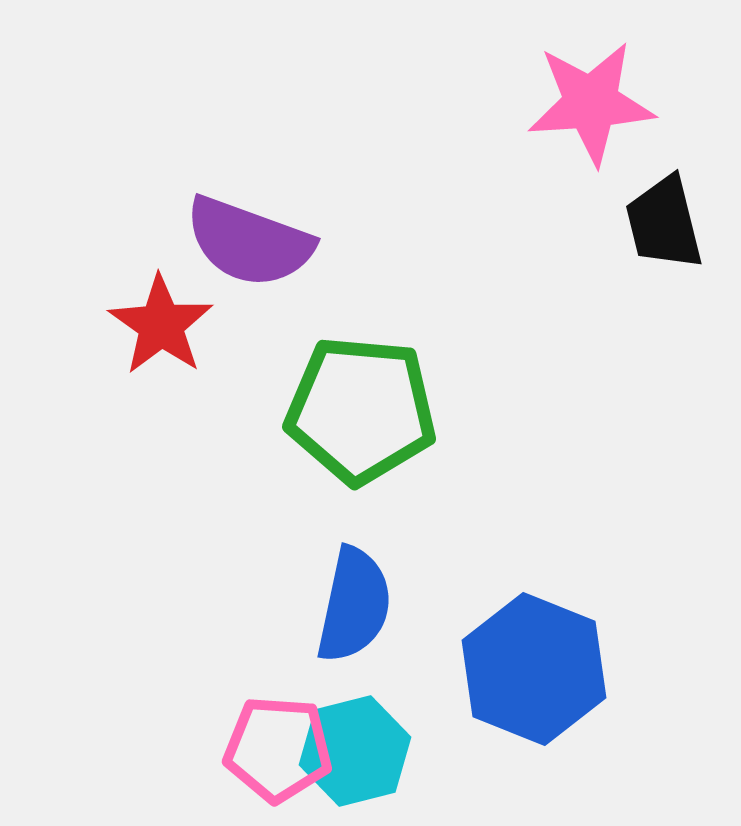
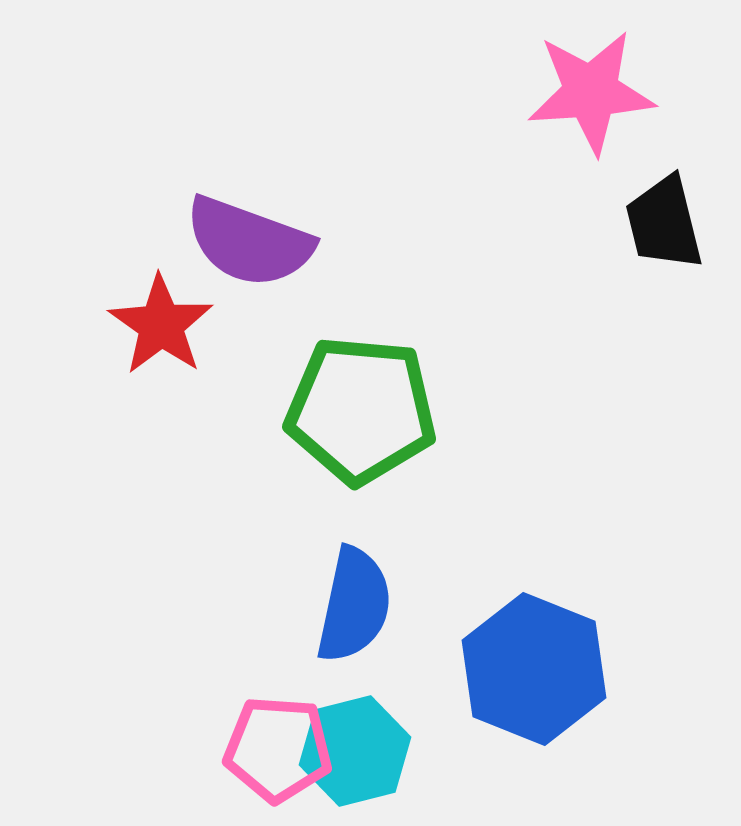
pink star: moved 11 px up
